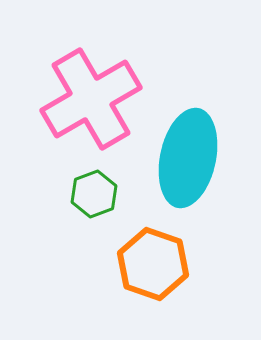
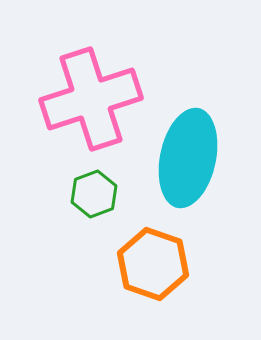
pink cross: rotated 12 degrees clockwise
